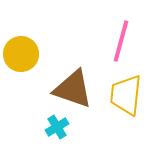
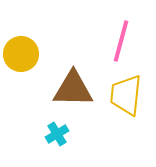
brown triangle: rotated 18 degrees counterclockwise
cyan cross: moved 7 px down
